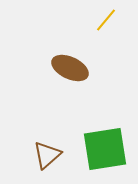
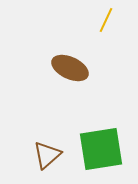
yellow line: rotated 15 degrees counterclockwise
green square: moved 4 px left
